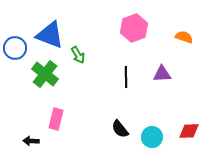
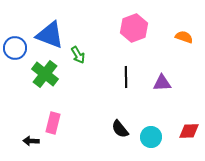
purple triangle: moved 9 px down
pink rectangle: moved 3 px left, 4 px down
cyan circle: moved 1 px left
